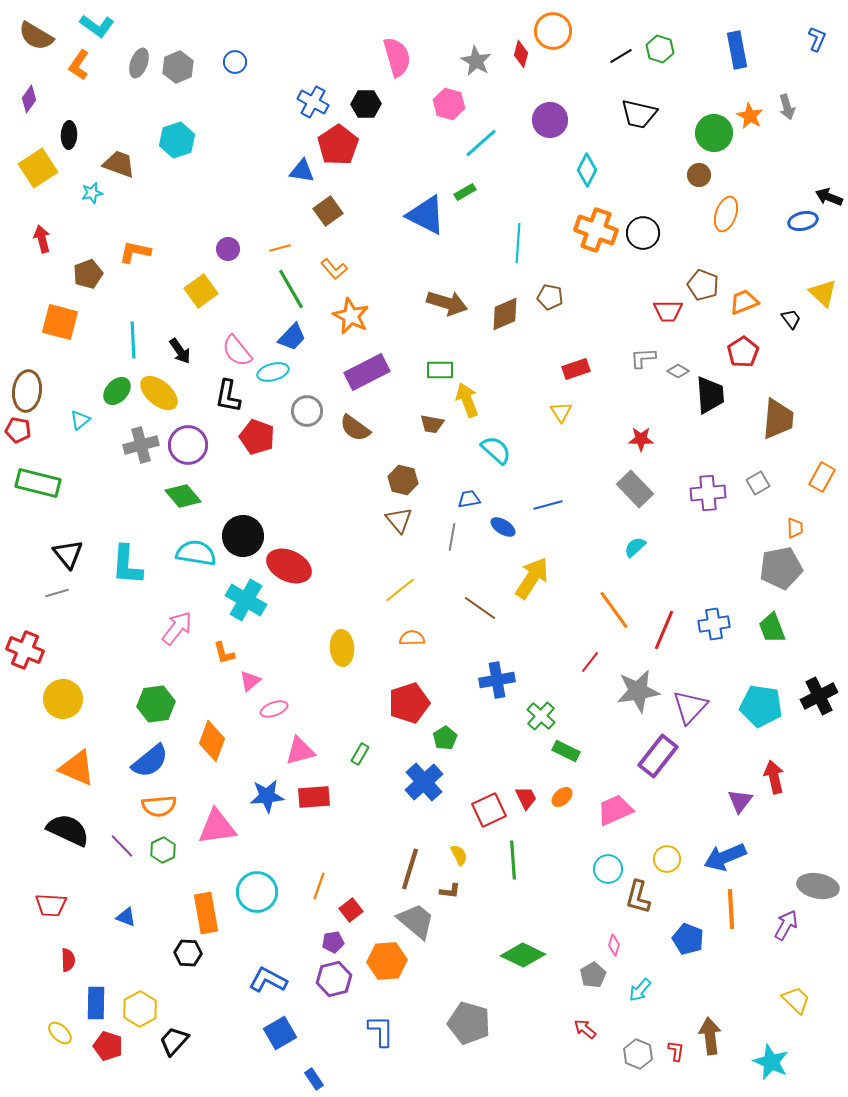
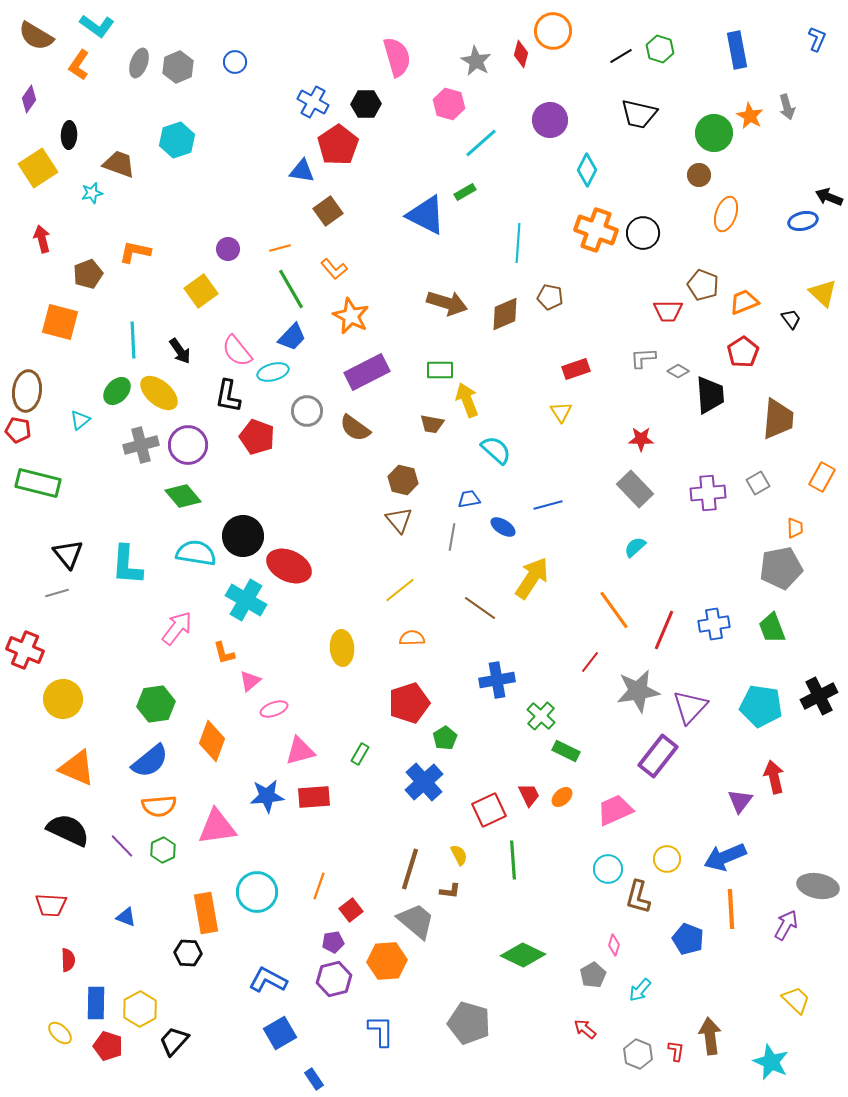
red trapezoid at (526, 798): moved 3 px right, 3 px up
